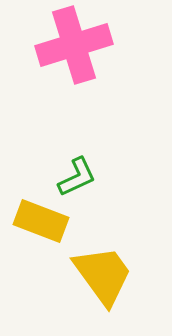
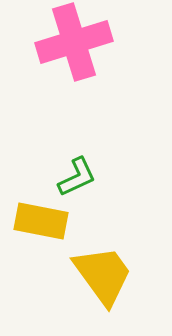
pink cross: moved 3 px up
yellow rectangle: rotated 10 degrees counterclockwise
